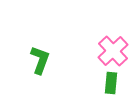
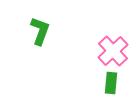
green L-shape: moved 29 px up
